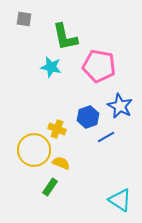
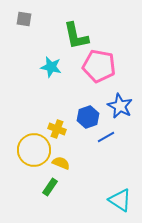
green L-shape: moved 11 px right, 1 px up
